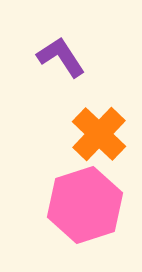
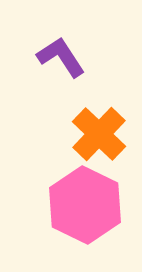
pink hexagon: rotated 16 degrees counterclockwise
